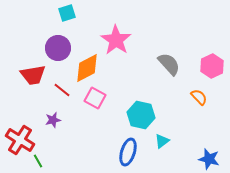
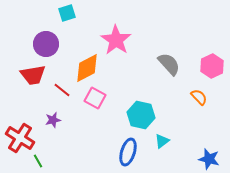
purple circle: moved 12 px left, 4 px up
red cross: moved 2 px up
